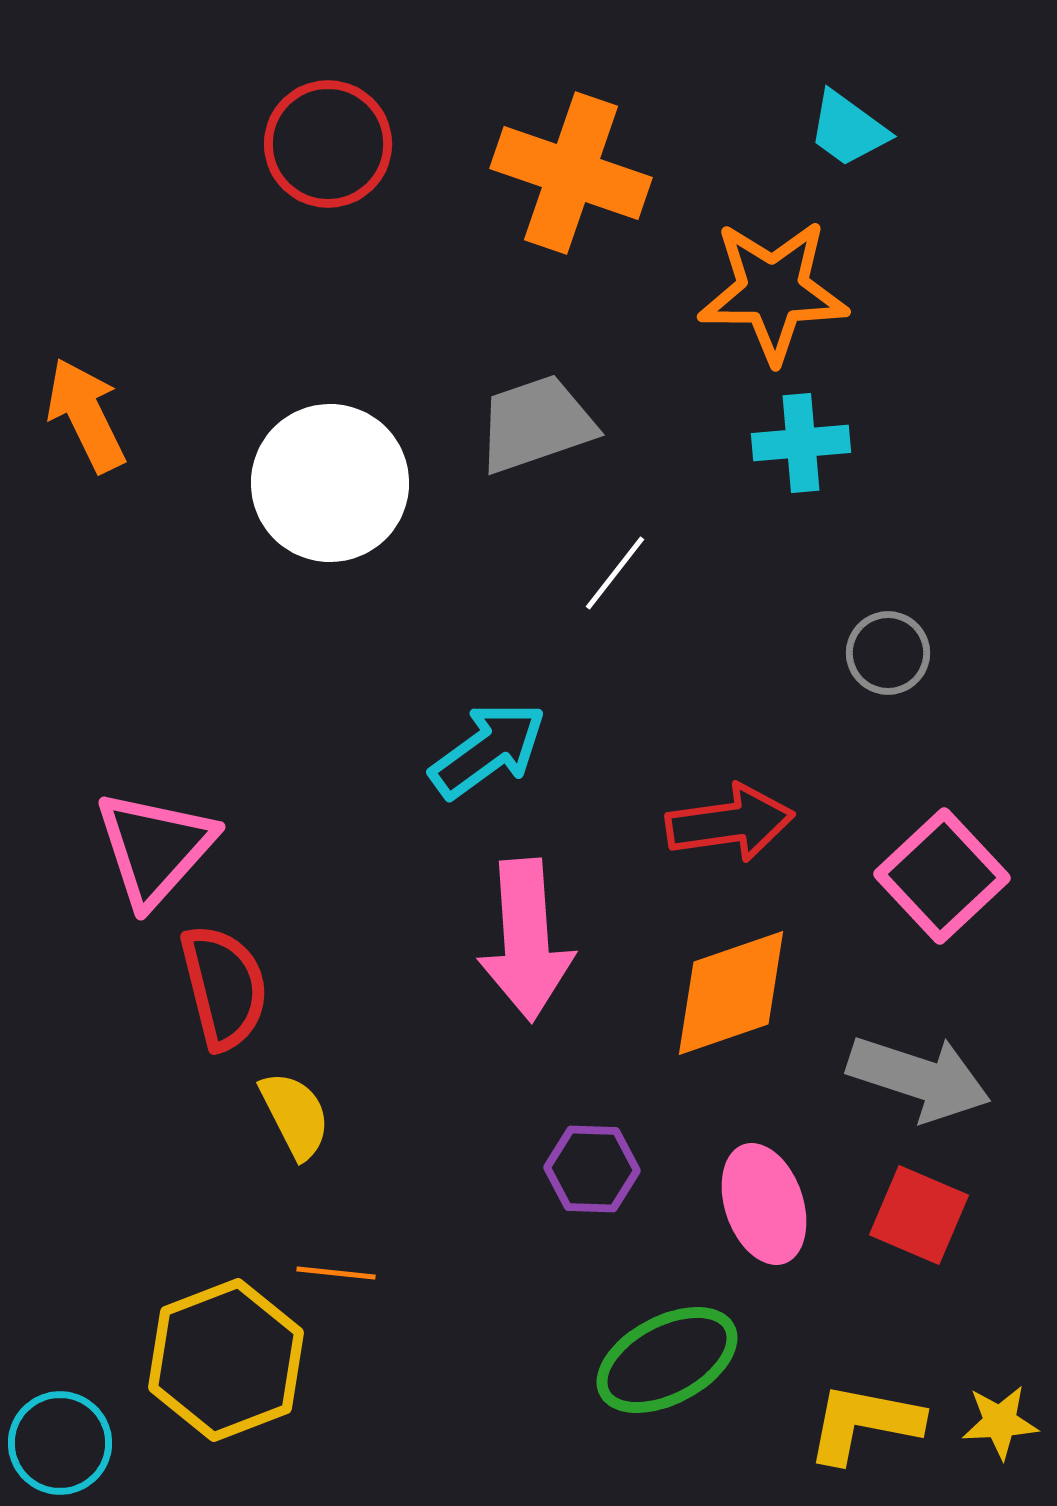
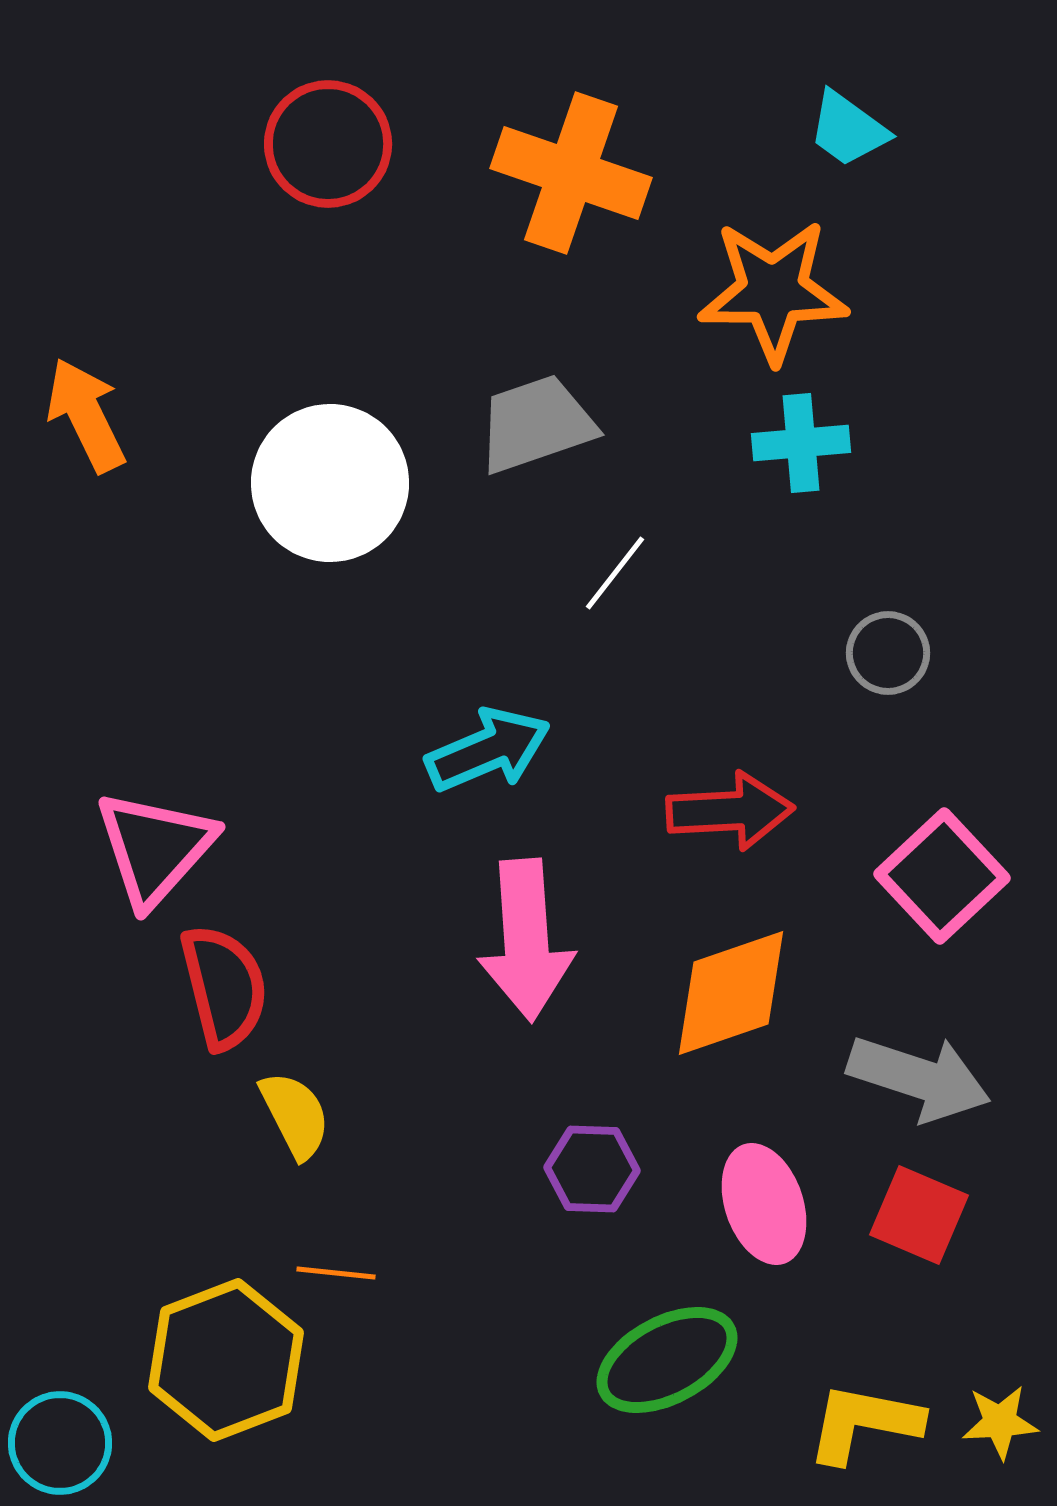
cyan arrow: rotated 13 degrees clockwise
red arrow: moved 12 px up; rotated 5 degrees clockwise
